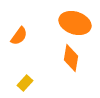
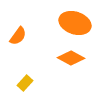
orange semicircle: moved 1 px left
orange diamond: rotated 72 degrees counterclockwise
